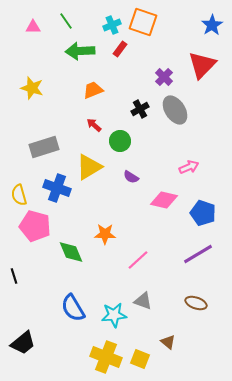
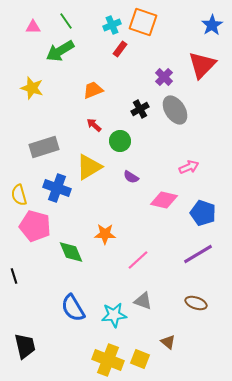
green arrow: moved 20 px left; rotated 28 degrees counterclockwise
black trapezoid: moved 2 px right, 3 px down; rotated 64 degrees counterclockwise
yellow cross: moved 2 px right, 3 px down
